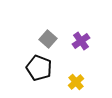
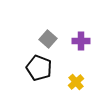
purple cross: rotated 36 degrees clockwise
